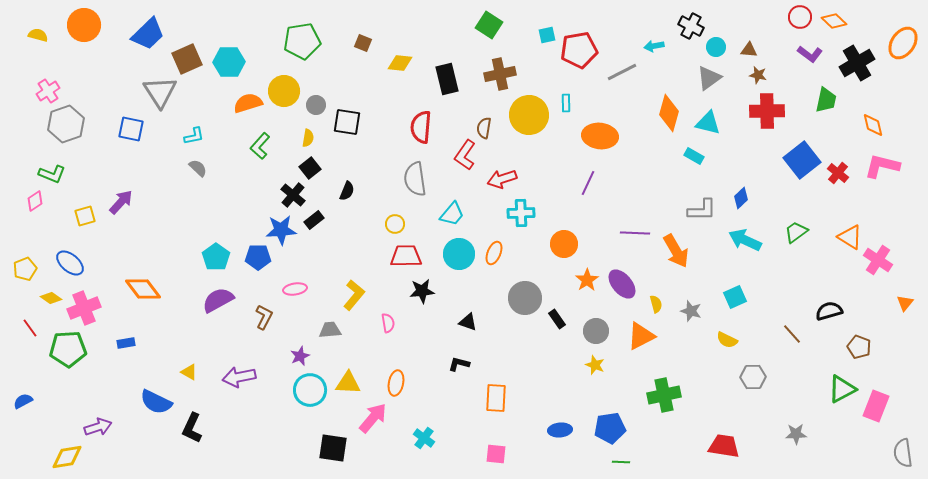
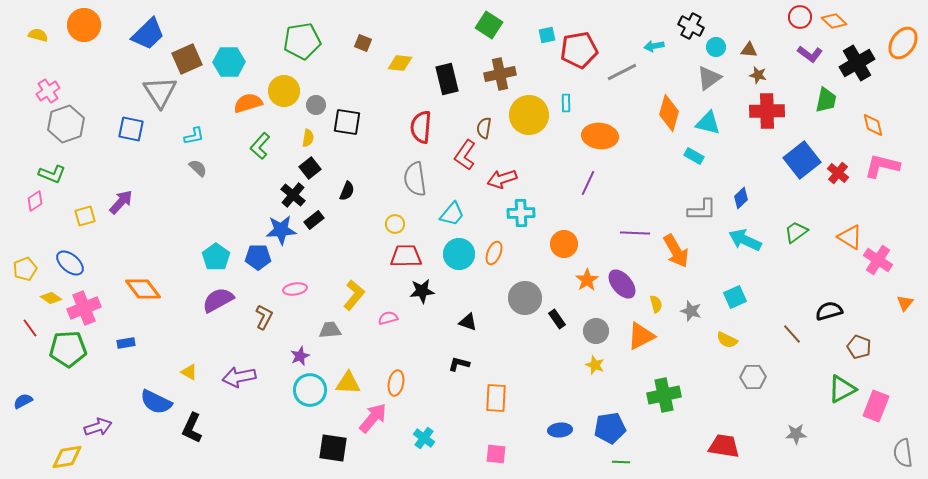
pink semicircle at (388, 323): moved 5 px up; rotated 96 degrees counterclockwise
